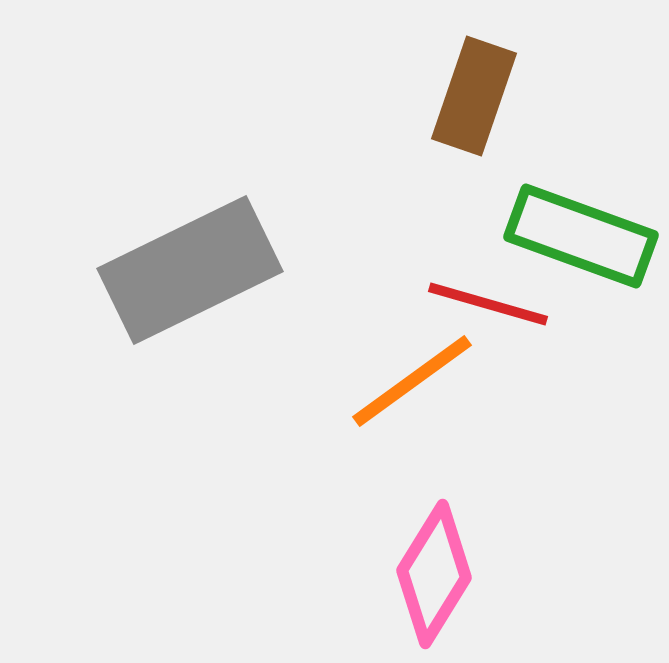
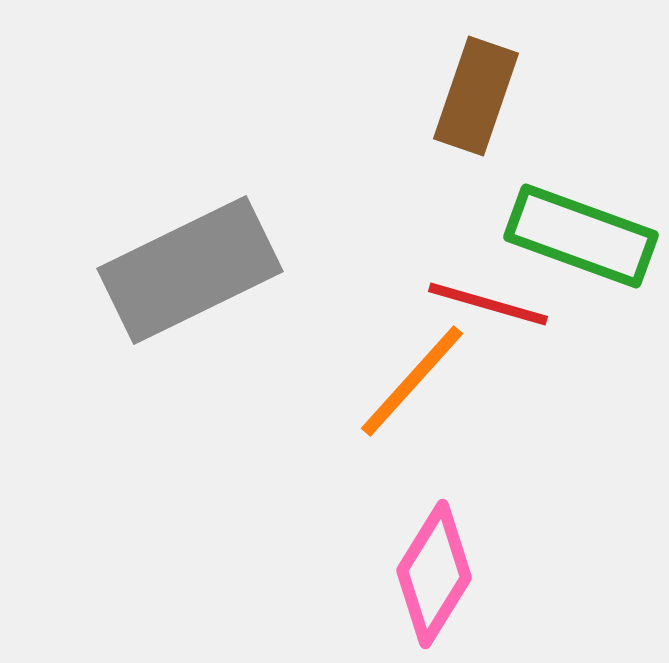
brown rectangle: moved 2 px right
orange line: rotated 12 degrees counterclockwise
